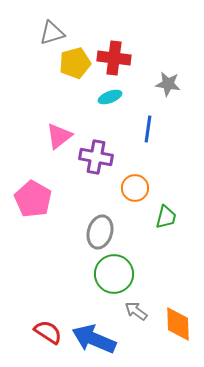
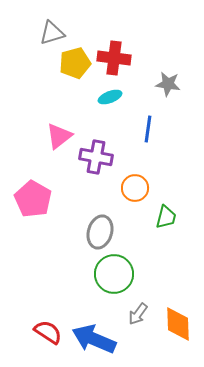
gray arrow: moved 2 px right, 3 px down; rotated 90 degrees counterclockwise
